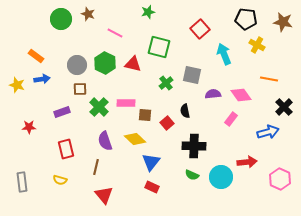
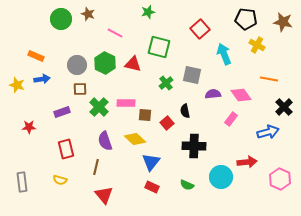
orange rectangle at (36, 56): rotated 14 degrees counterclockwise
green semicircle at (192, 175): moved 5 px left, 10 px down
